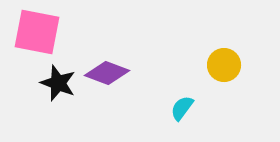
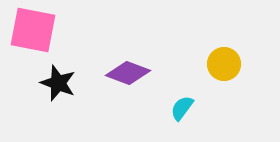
pink square: moved 4 px left, 2 px up
yellow circle: moved 1 px up
purple diamond: moved 21 px right
